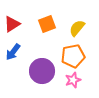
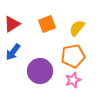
purple circle: moved 2 px left
